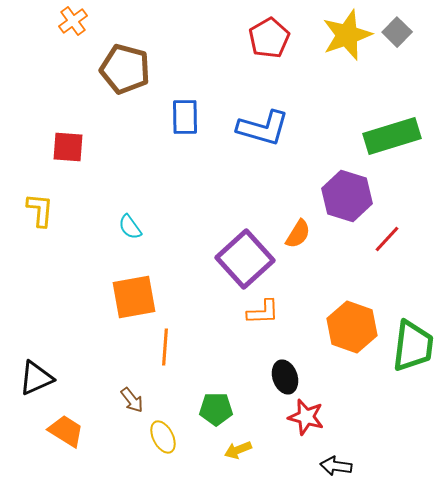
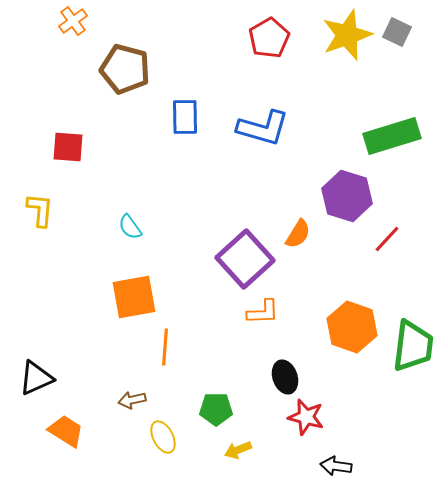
gray square: rotated 20 degrees counterclockwise
brown arrow: rotated 116 degrees clockwise
